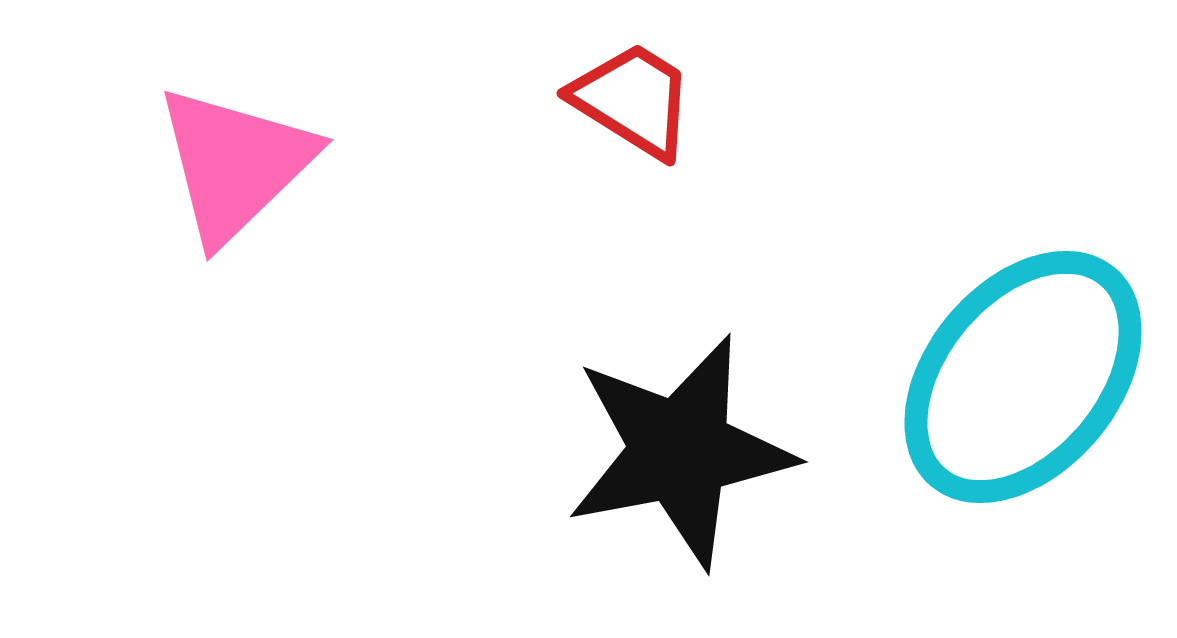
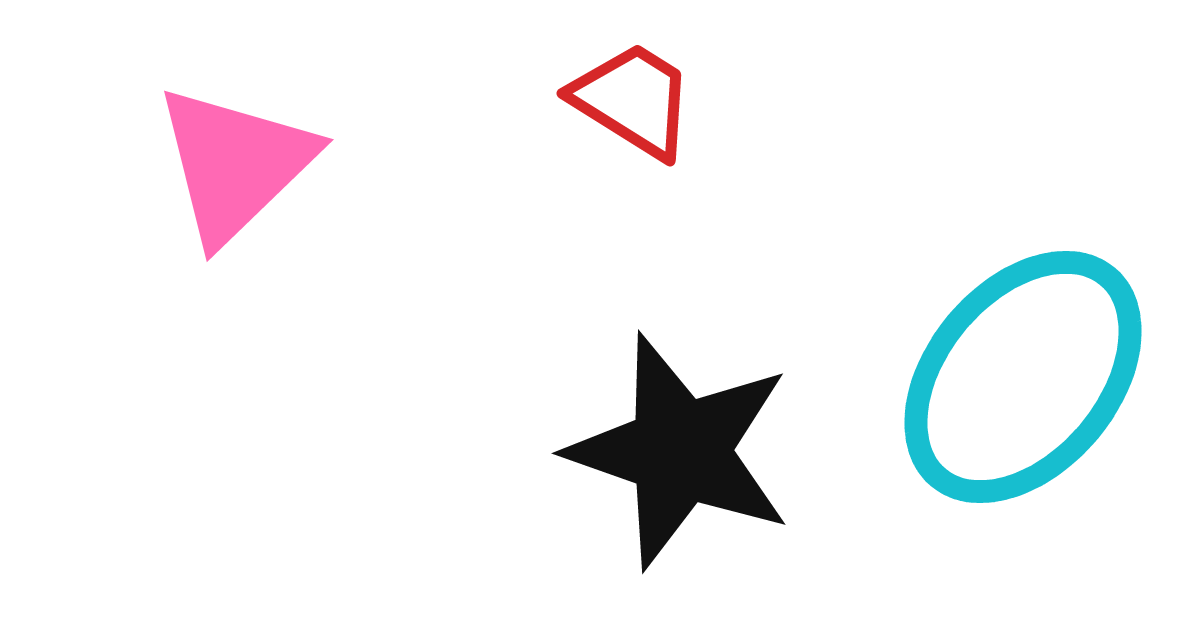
black star: rotated 30 degrees clockwise
